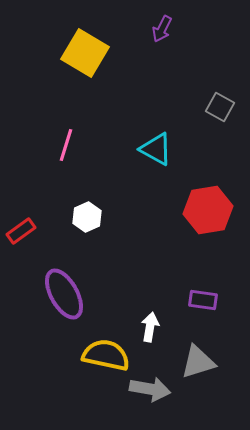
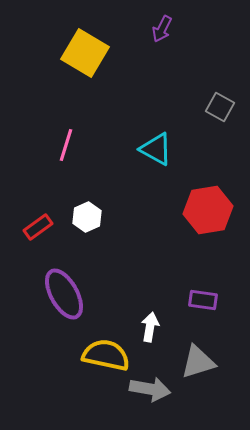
red rectangle: moved 17 px right, 4 px up
